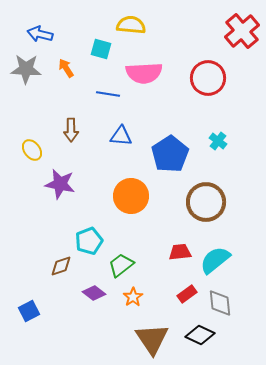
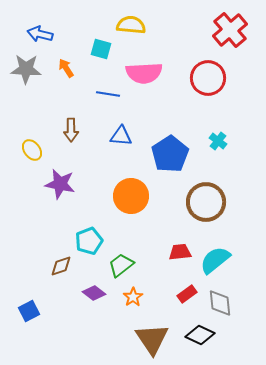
red cross: moved 12 px left, 1 px up
